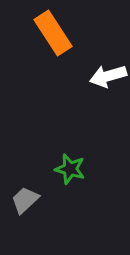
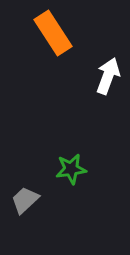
white arrow: rotated 126 degrees clockwise
green star: moved 1 px right; rotated 24 degrees counterclockwise
